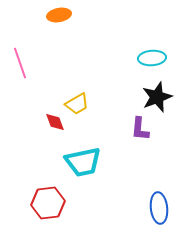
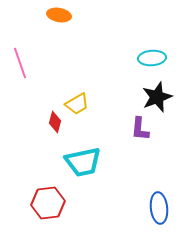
orange ellipse: rotated 20 degrees clockwise
red diamond: rotated 35 degrees clockwise
